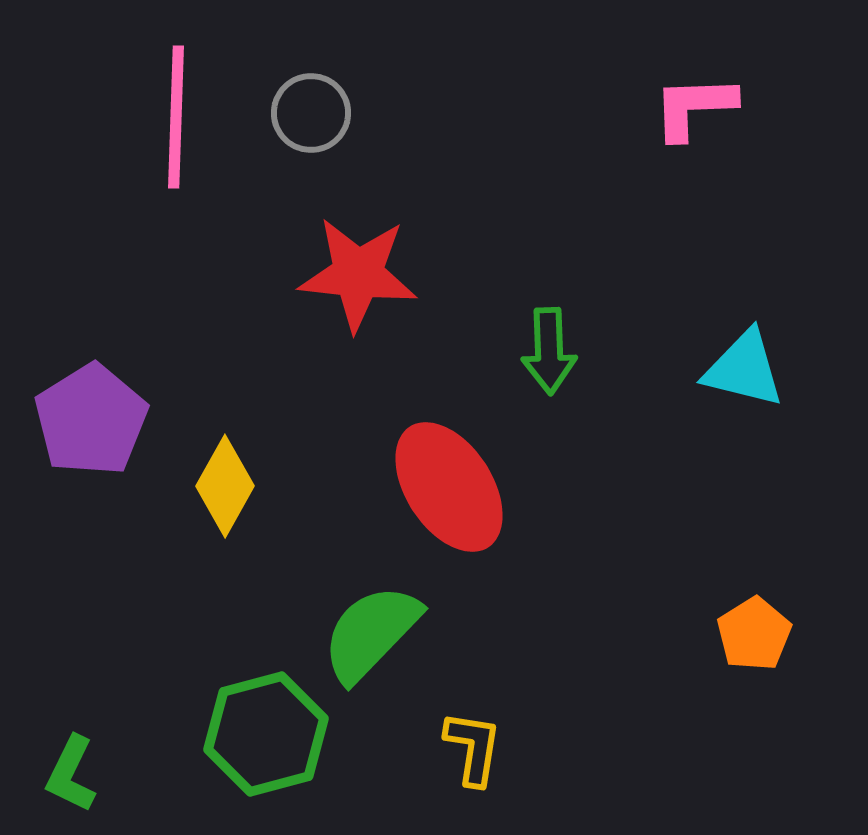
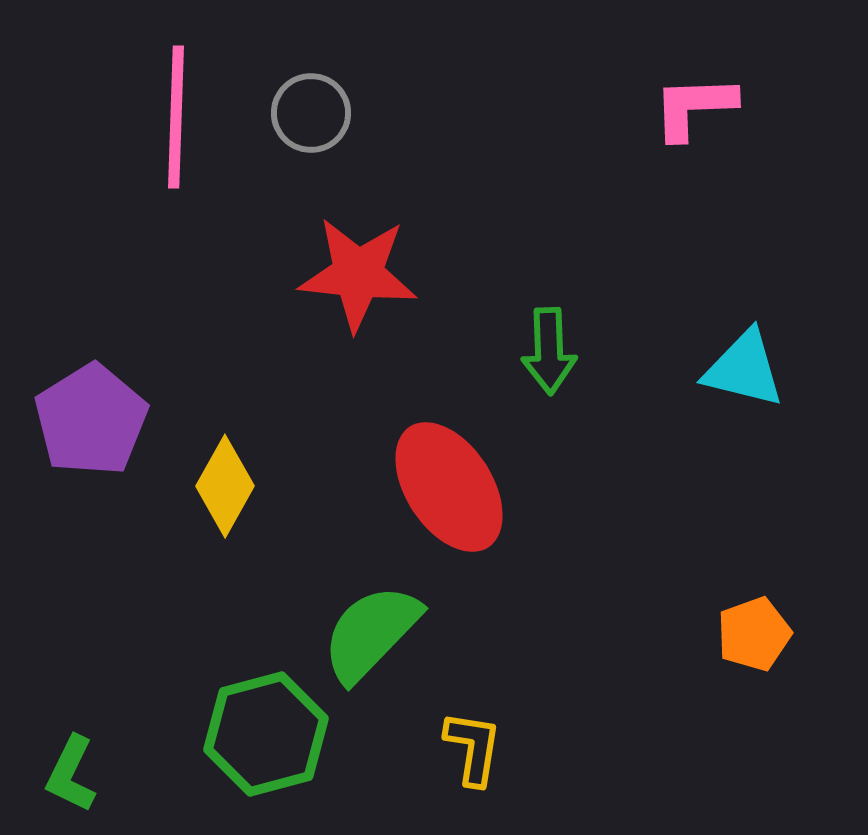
orange pentagon: rotated 12 degrees clockwise
